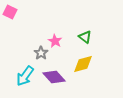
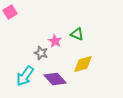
pink square: rotated 32 degrees clockwise
green triangle: moved 8 px left, 3 px up; rotated 16 degrees counterclockwise
gray star: rotated 16 degrees counterclockwise
purple diamond: moved 1 px right, 2 px down
